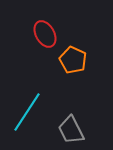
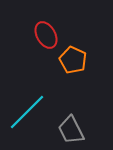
red ellipse: moved 1 px right, 1 px down
cyan line: rotated 12 degrees clockwise
